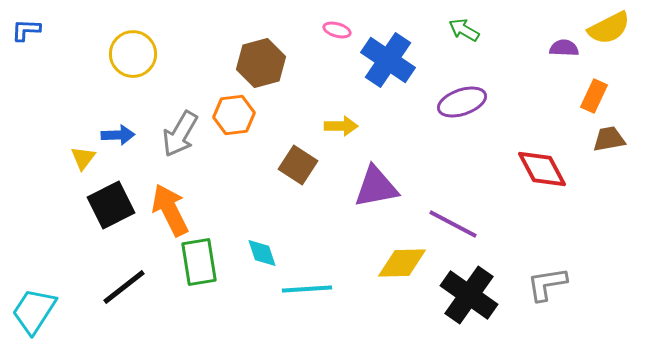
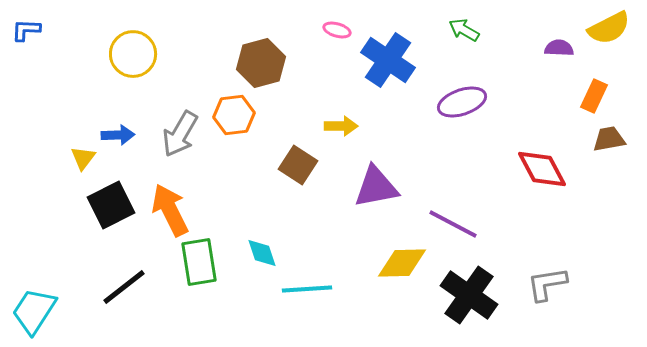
purple semicircle: moved 5 px left
